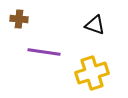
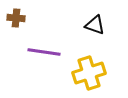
brown cross: moved 3 px left, 1 px up
yellow cross: moved 3 px left
